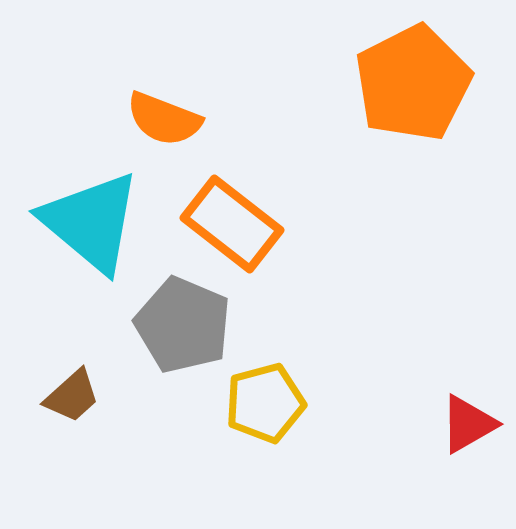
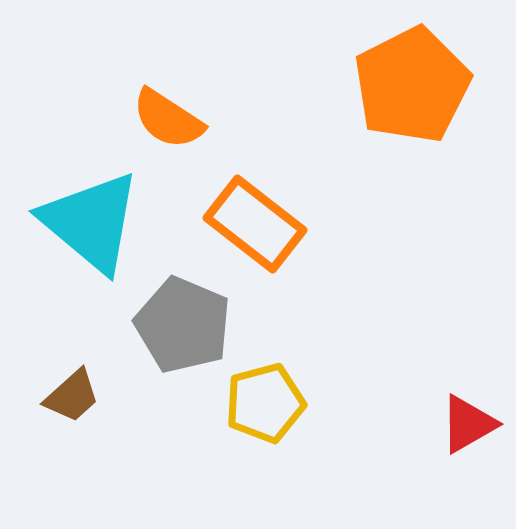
orange pentagon: moved 1 px left, 2 px down
orange semicircle: moved 4 px right; rotated 12 degrees clockwise
orange rectangle: moved 23 px right
